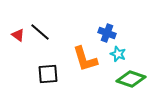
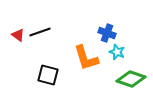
black line: rotated 60 degrees counterclockwise
cyan star: moved 1 px left, 2 px up
orange L-shape: moved 1 px right, 1 px up
black square: moved 1 px down; rotated 20 degrees clockwise
